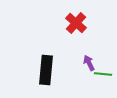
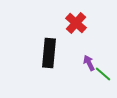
black rectangle: moved 3 px right, 17 px up
green line: rotated 36 degrees clockwise
